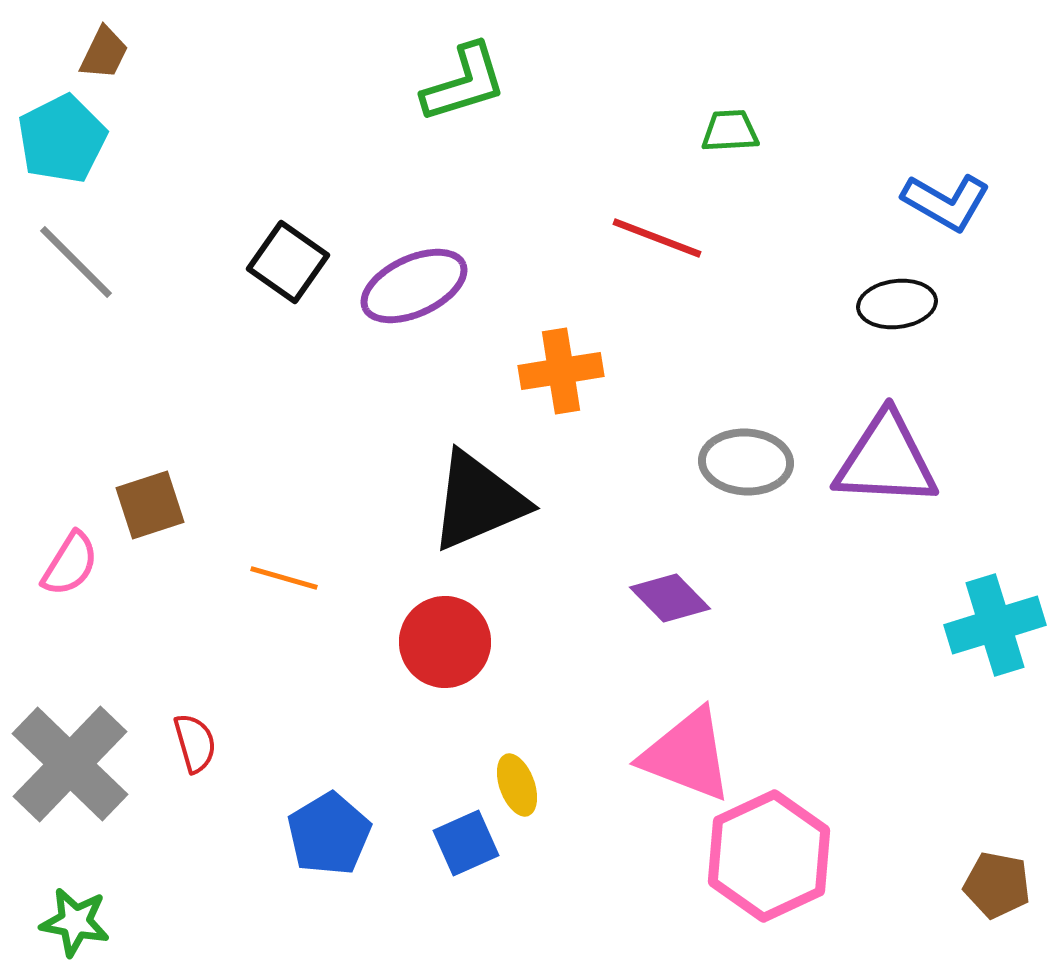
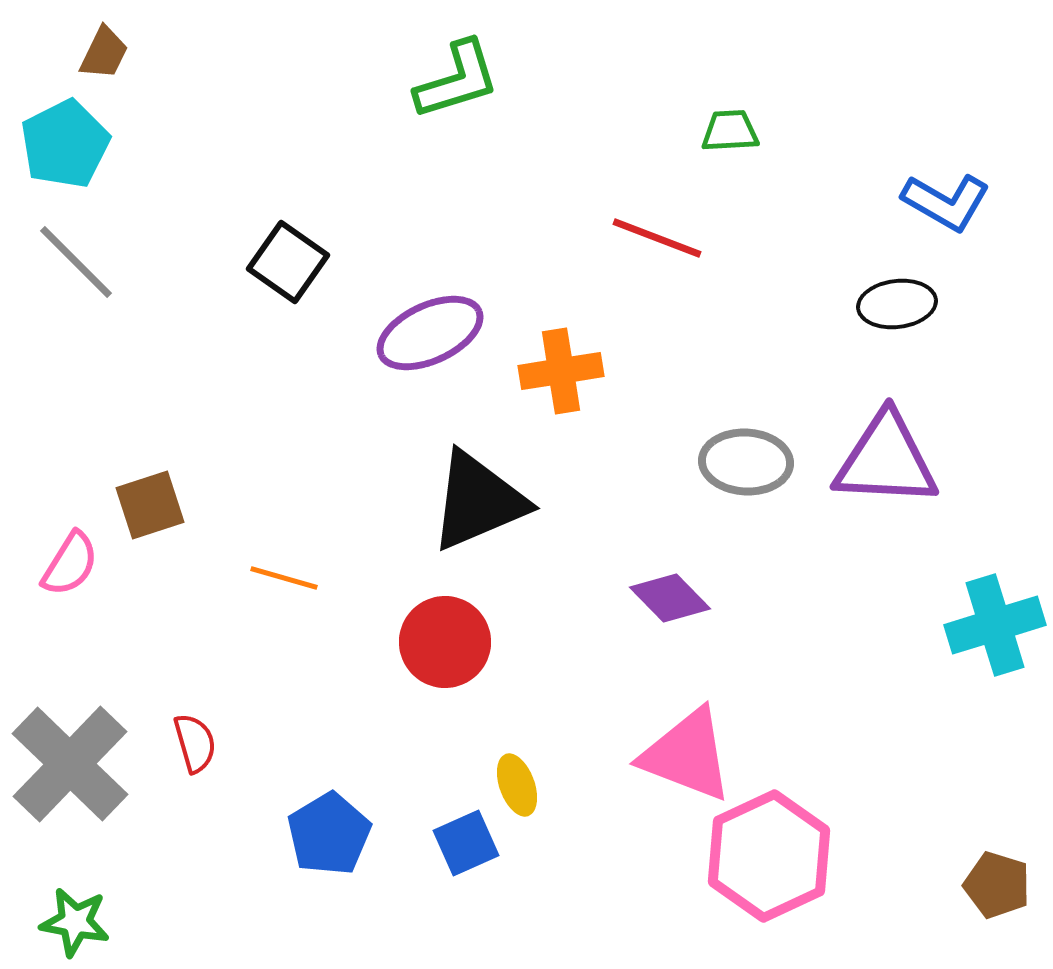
green L-shape: moved 7 px left, 3 px up
cyan pentagon: moved 3 px right, 5 px down
purple ellipse: moved 16 px right, 47 px down
brown pentagon: rotated 6 degrees clockwise
